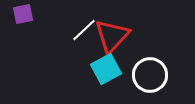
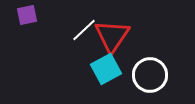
purple square: moved 4 px right, 1 px down
red triangle: rotated 9 degrees counterclockwise
